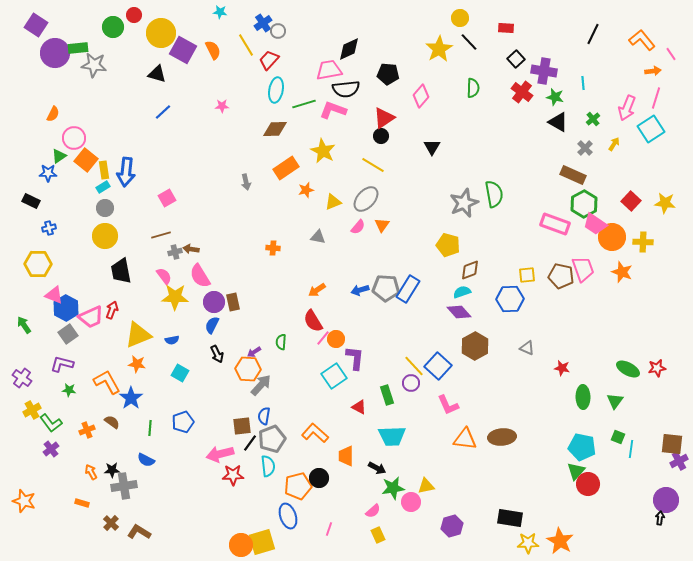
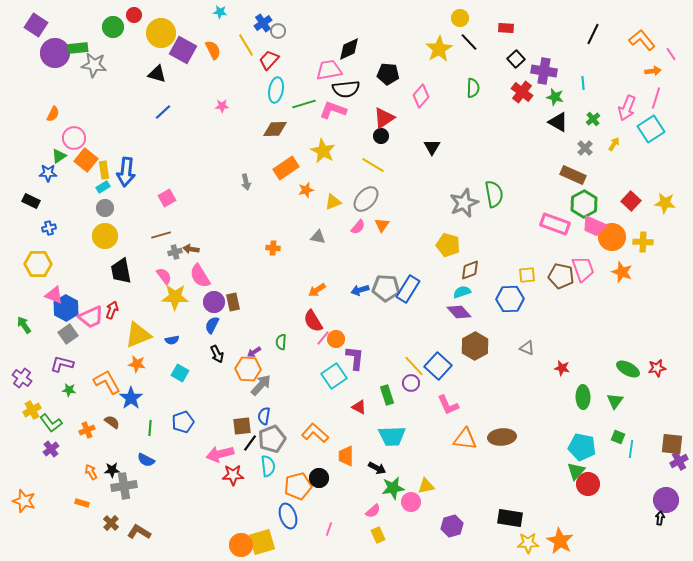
pink trapezoid at (595, 224): moved 1 px left, 2 px down; rotated 10 degrees counterclockwise
